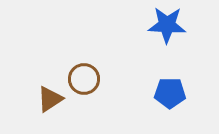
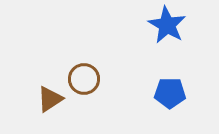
blue star: rotated 27 degrees clockwise
